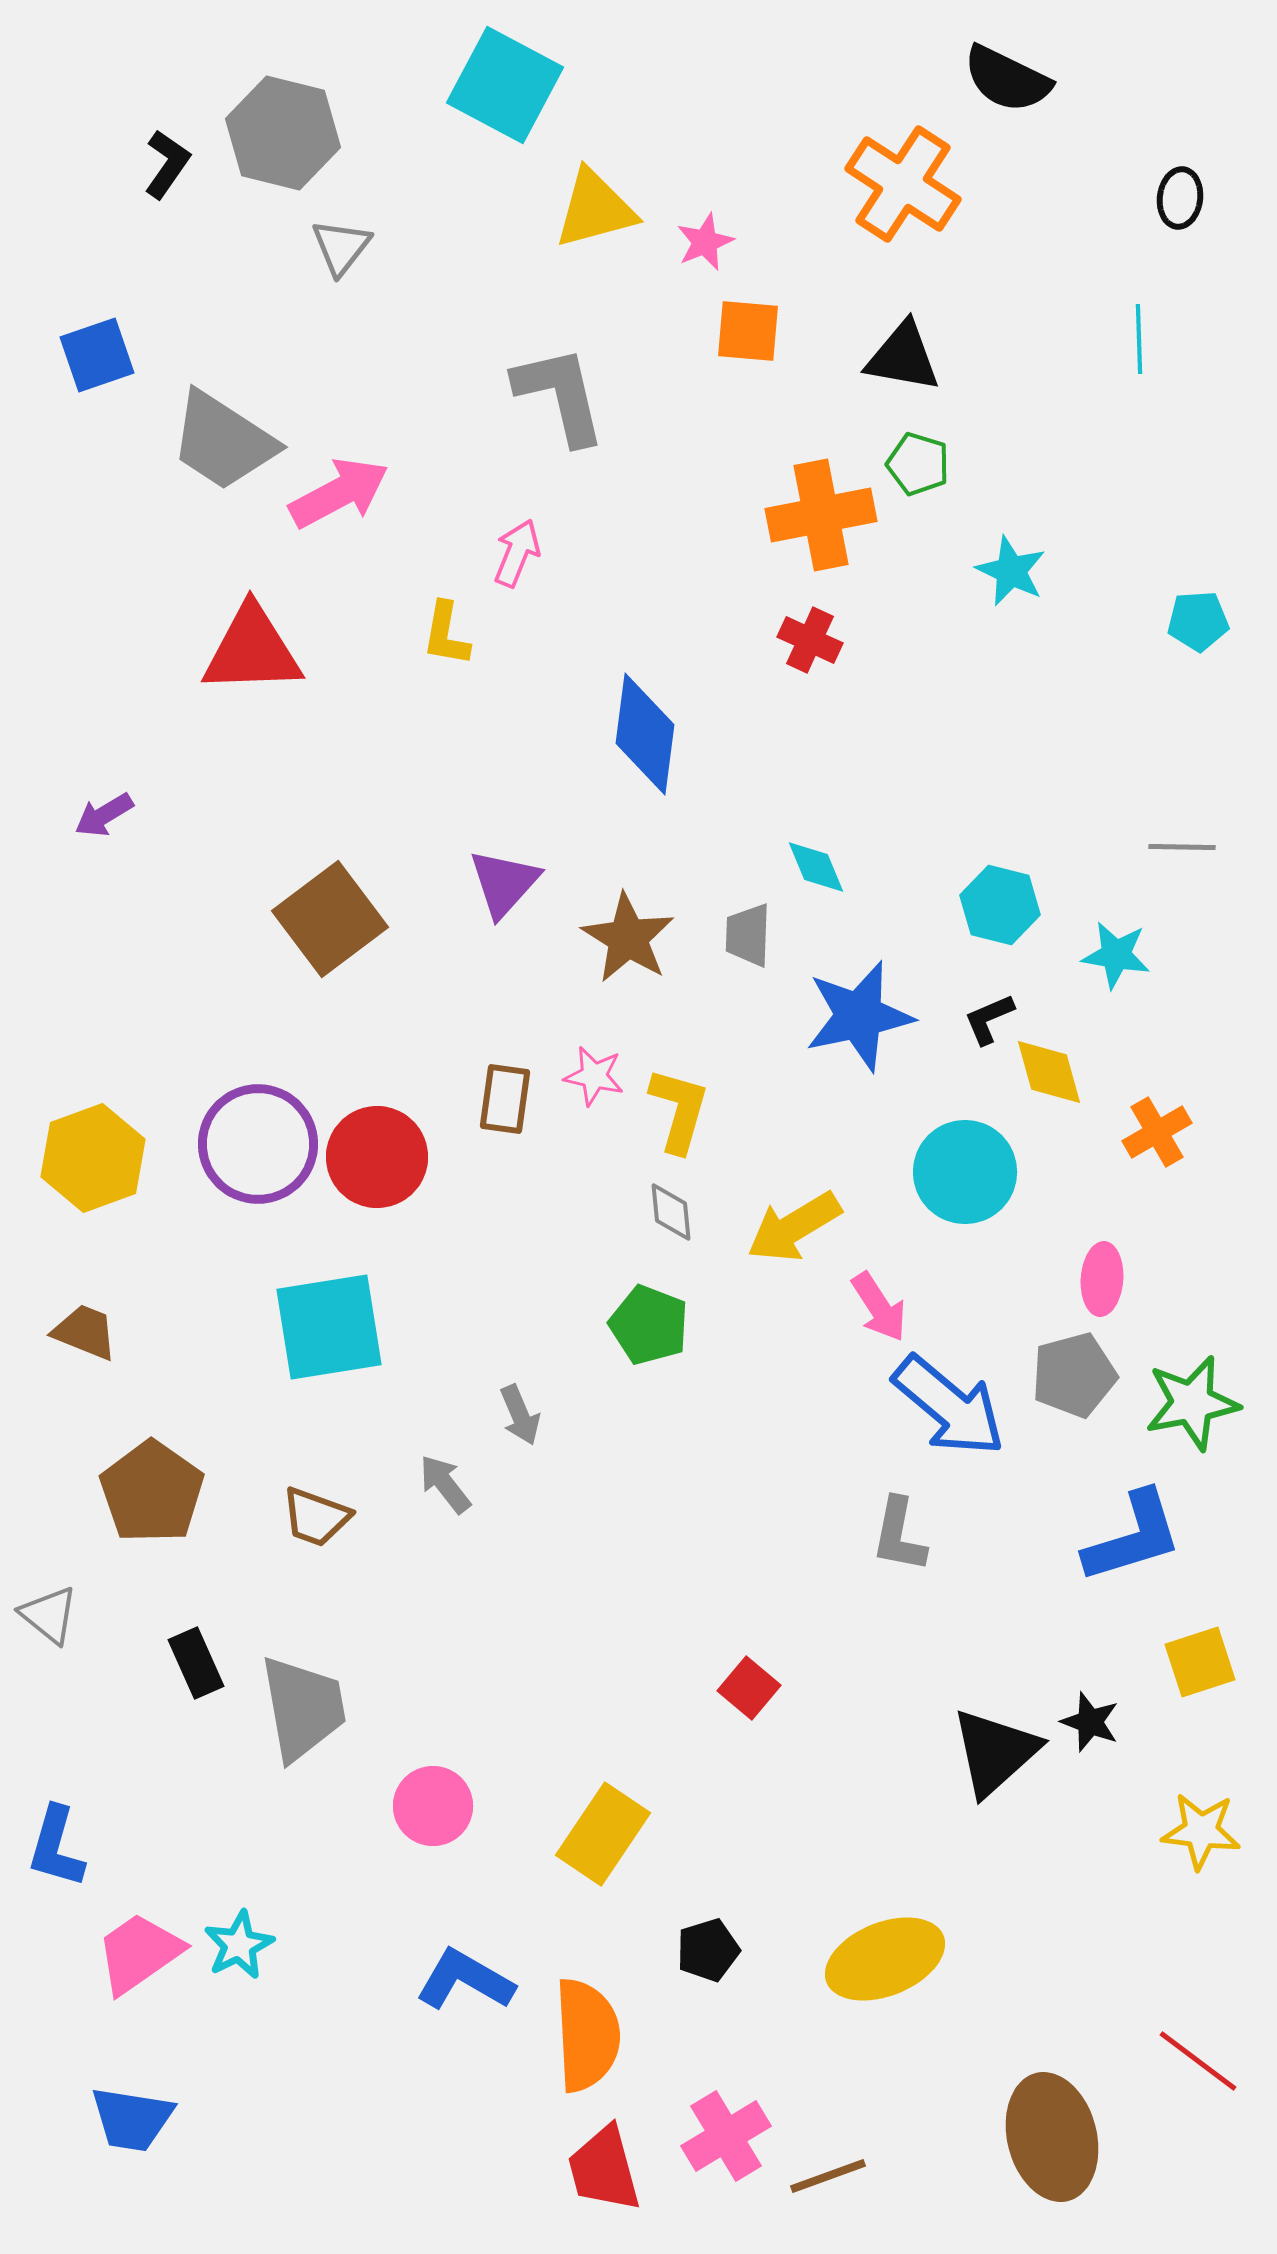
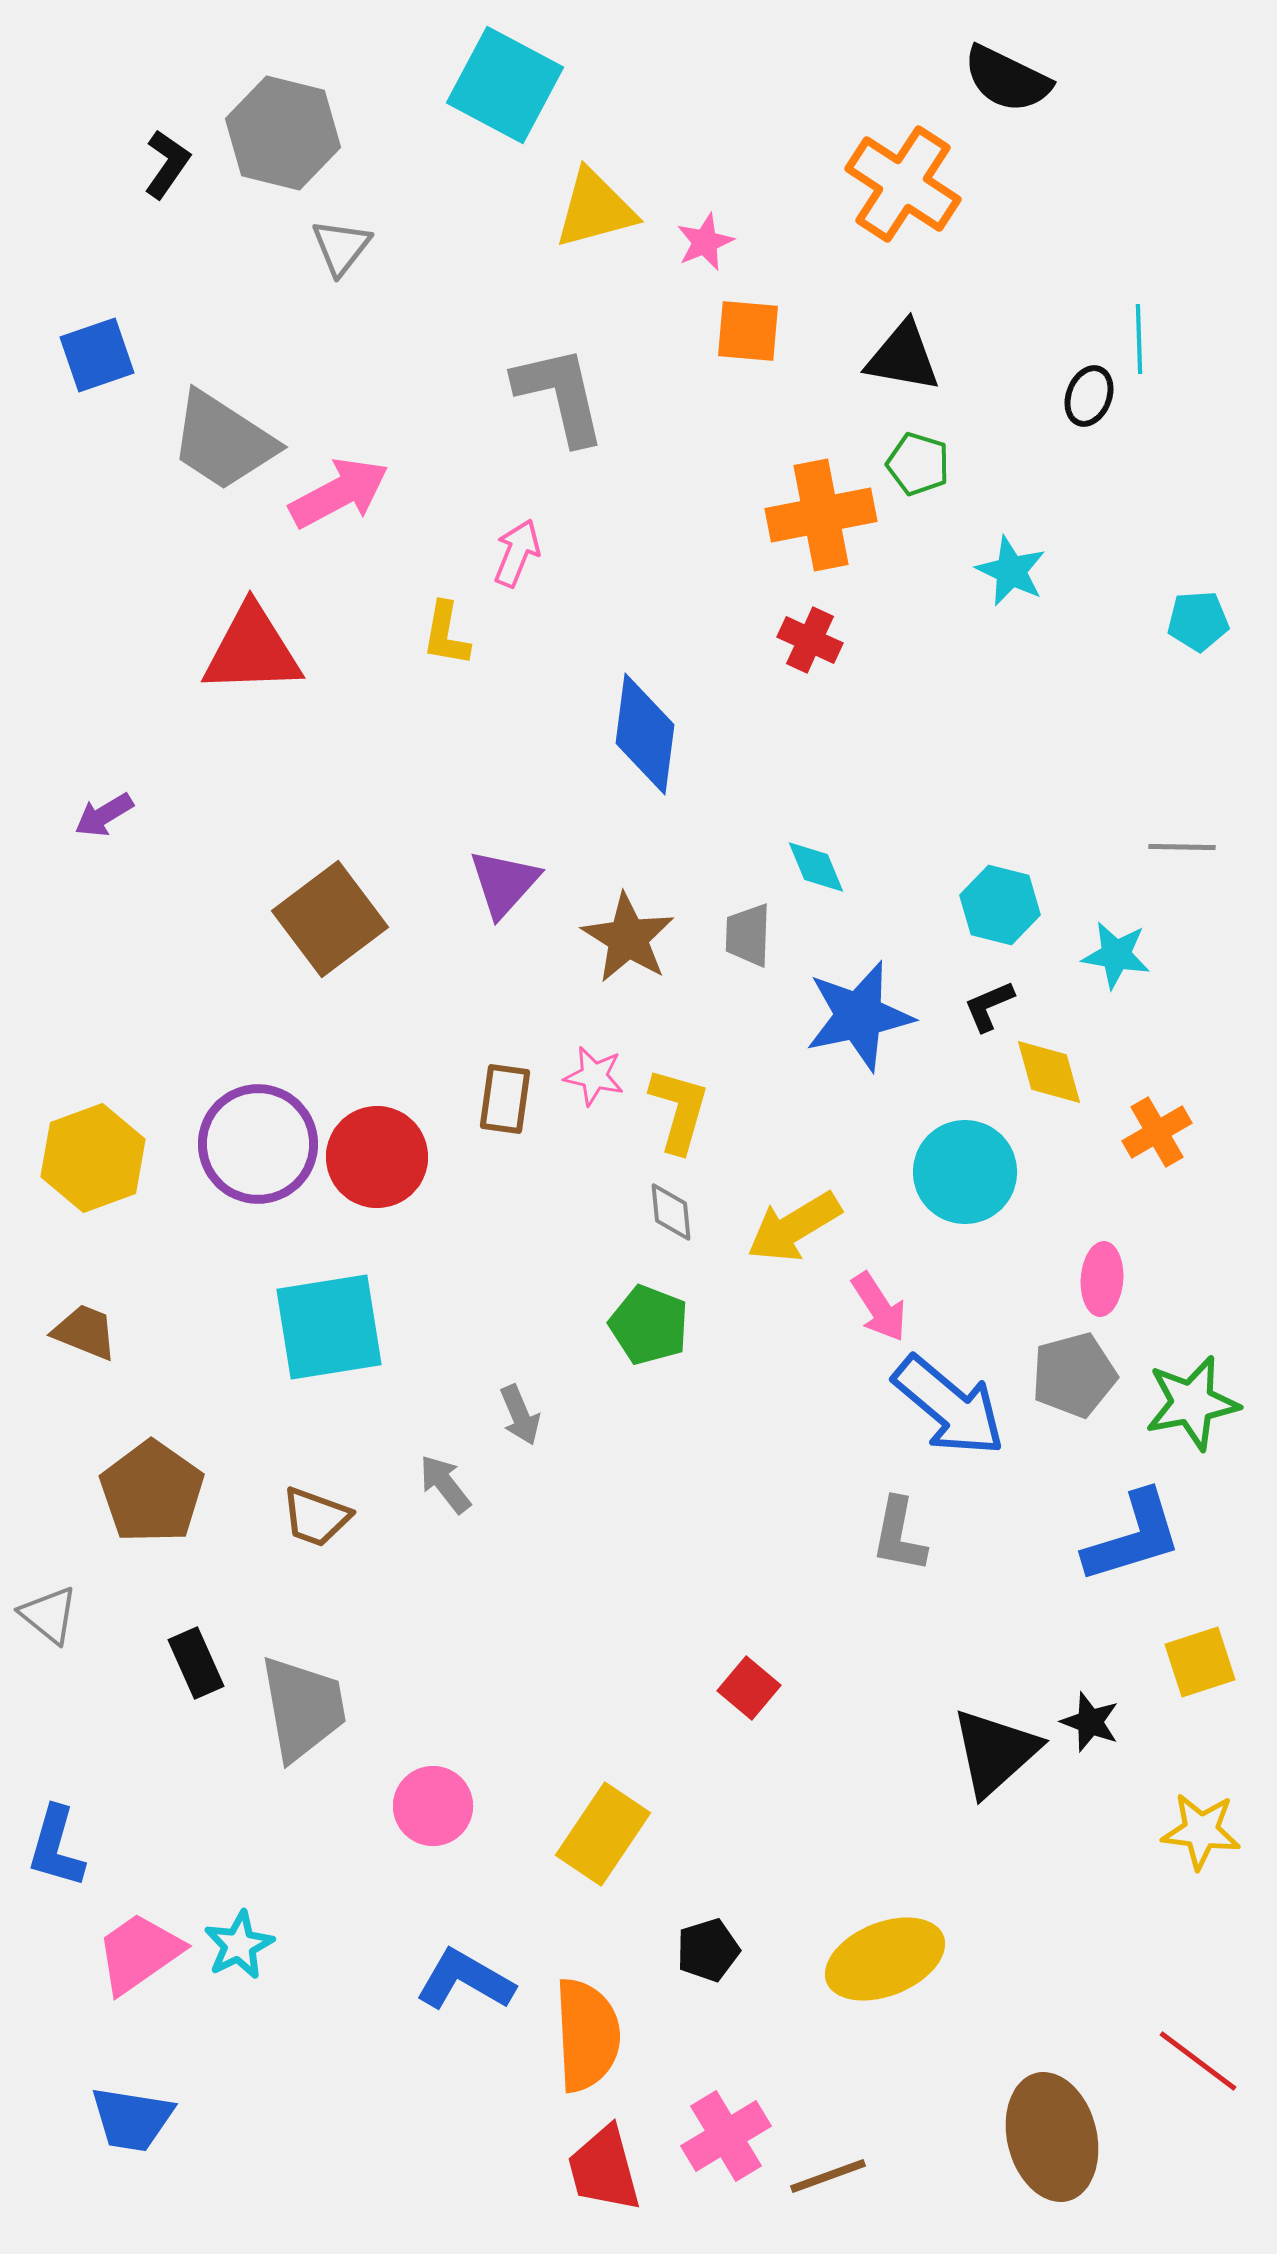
black ellipse at (1180, 198): moved 91 px left, 198 px down; rotated 14 degrees clockwise
black L-shape at (989, 1019): moved 13 px up
